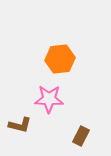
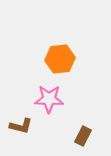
brown L-shape: moved 1 px right, 1 px down
brown rectangle: moved 2 px right
